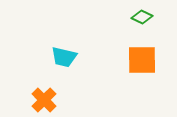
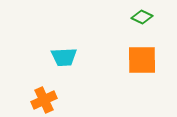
cyan trapezoid: rotated 16 degrees counterclockwise
orange cross: rotated 20 degrees clockwise
